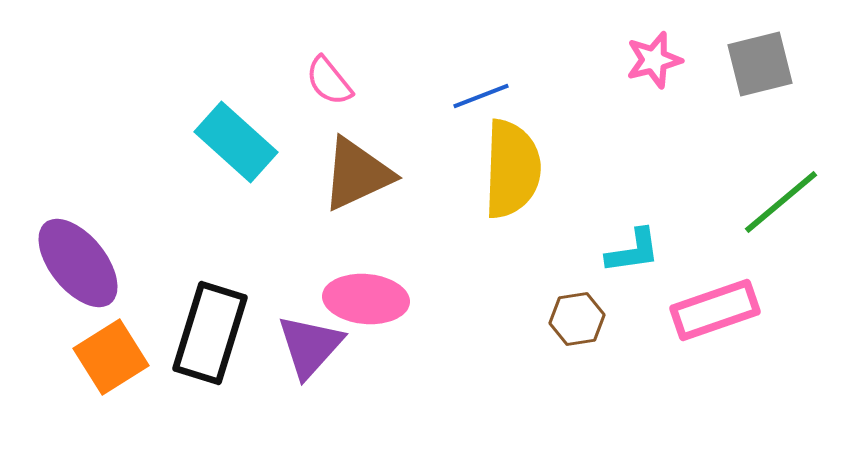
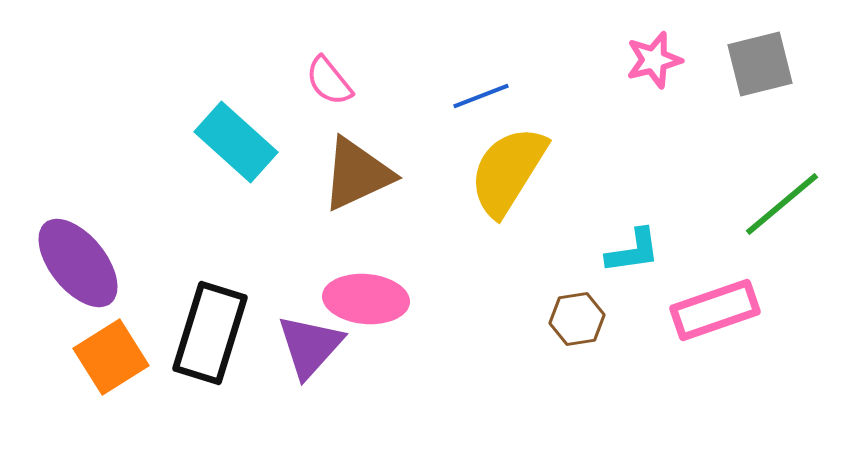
yellow semicircle: moved 4 px left, 2 px down; rotated 150 degrees counterclockwise
green line: moved 1 px right, 2 px down
